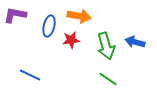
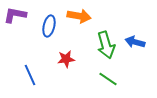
red star: moved 5 px left, 19 px down
green arrow: moved 1 px up
blue line: rotated 40 degrees clockwise
